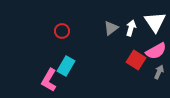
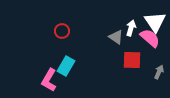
gray triangle: moved 5 px right, 9 px down; rotated 49 degrees counterclockwise
pink semicircle: moved 6 px left, 13 px up; rotated 110 degrees counterclockwise
red square: moved 4 px left; rotated 30 degrees counterclockwise
